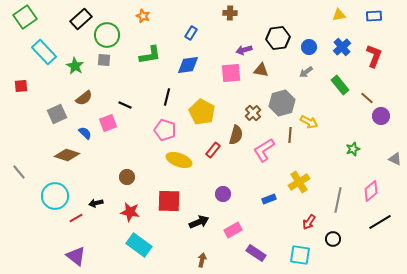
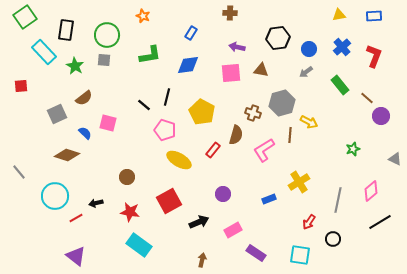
black rectangle at (81, 19): moved 15 px left, 11 px down; rotated 40 degrees counterclockwise
blue circle at (309, 47): moved 2 px down
purple arrow at (244, 50): moved 7 px left, 3 px up; rotated 28 degrees clockwise
black line at (125, 105): moved 19 px right; rotated 16 degrees clockwise
brown cross at (253, 113): rotated 28 degrees counterclockwise
pink square at (108, 123): rotated 36 degrees clockwise
yellow ellipse at (179, 160): rotated 10 degrees clockwise
red square at (169, 201): rotated 30 degrees counterclockwise
